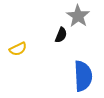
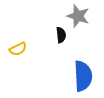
gray star: rotated 15 degrees counterclockwise
black semicircle: rotated 28 degrees counterclockwise
